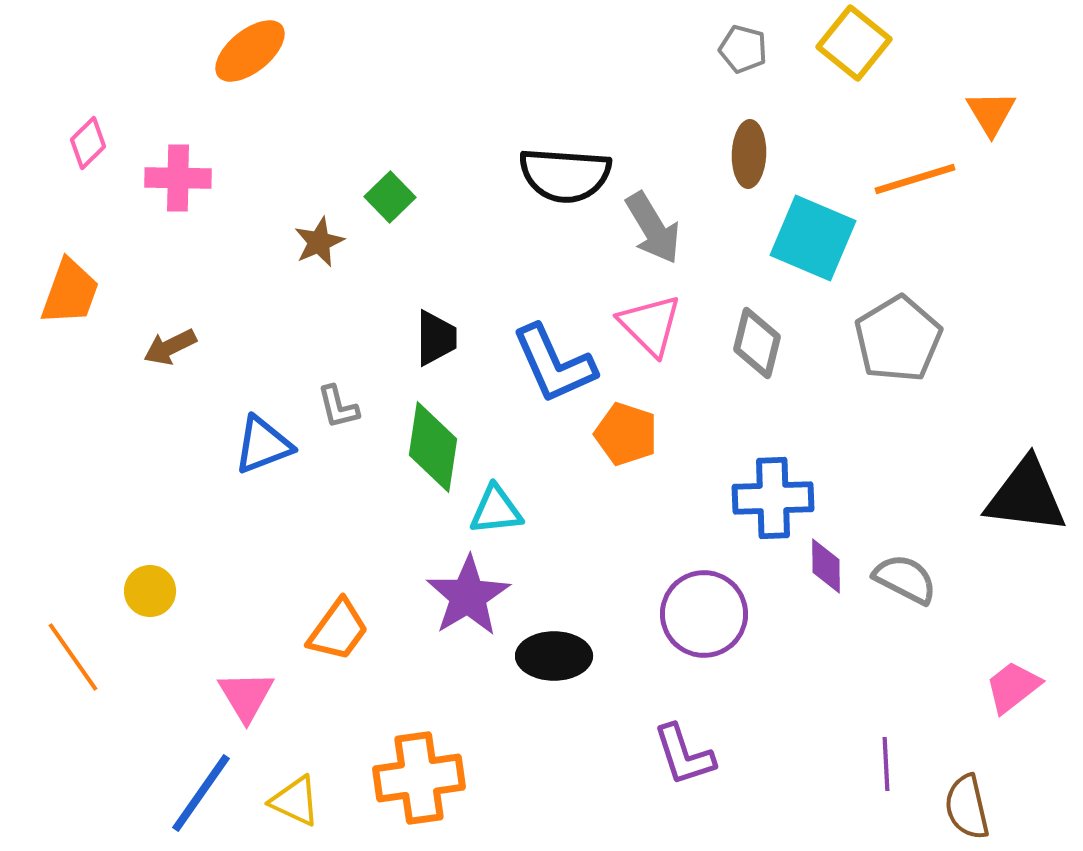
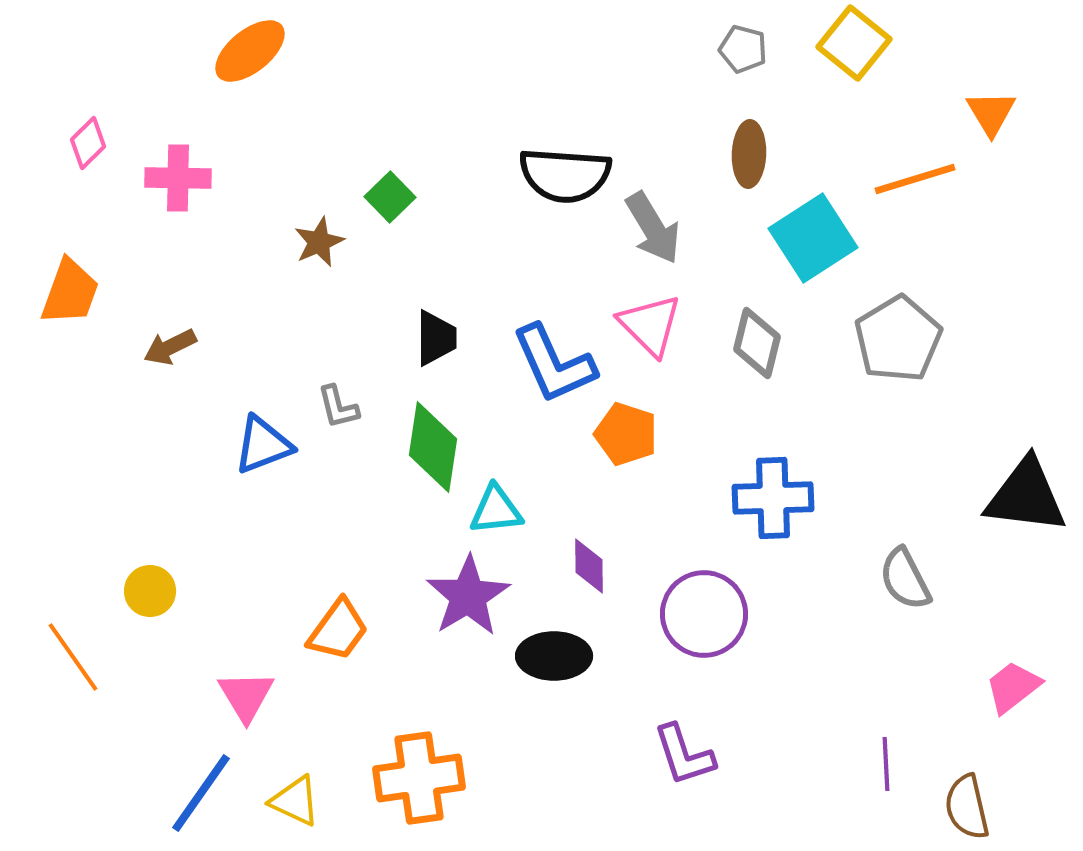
cyan square at (813, 238): rotated 34 degrees clockwise
purple diamond at (826, 566): moved 237 px left
gray semicircle at (905, 579): rotated 144 degrees counterclockwise
